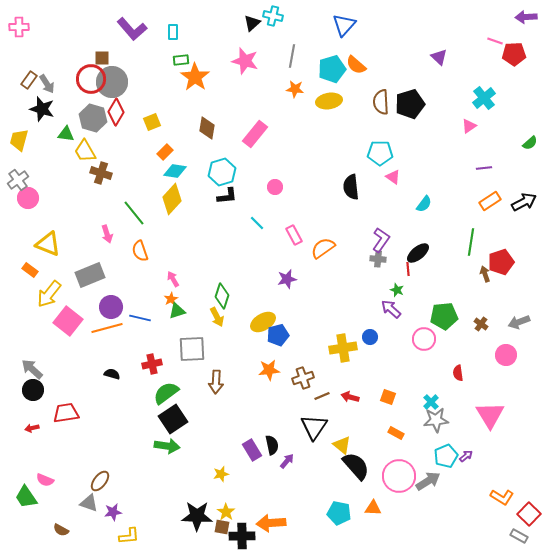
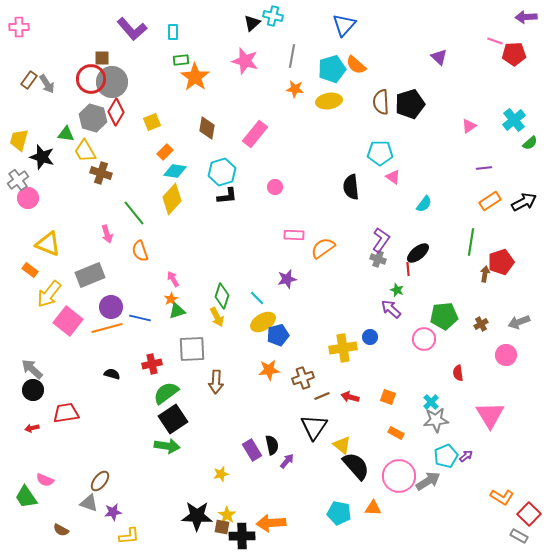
cyan cross at (484, 98): moved 30 px right, 22 px down
black star at (42, 109): moved 48 px down
cyan line at (257, 223): moved 75 px down
pink rectangle at (294, 235): rotated 60 degrees counterclockwise
gray cross at (378, 259): rotated 14 degrees clockwise
brown arrow at (485, 274): rotated 28 degrees clockwise
brown cross at (481, 324): rotated 24 degrees clockwise
yellow star at (226, 512): moved 1 px right, 3 px down
